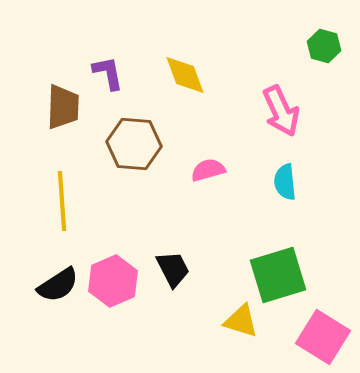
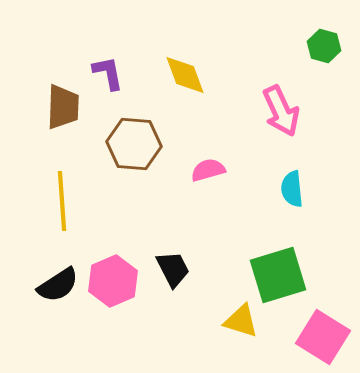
cyan semicircle: moved 7 px right, 7 px down
